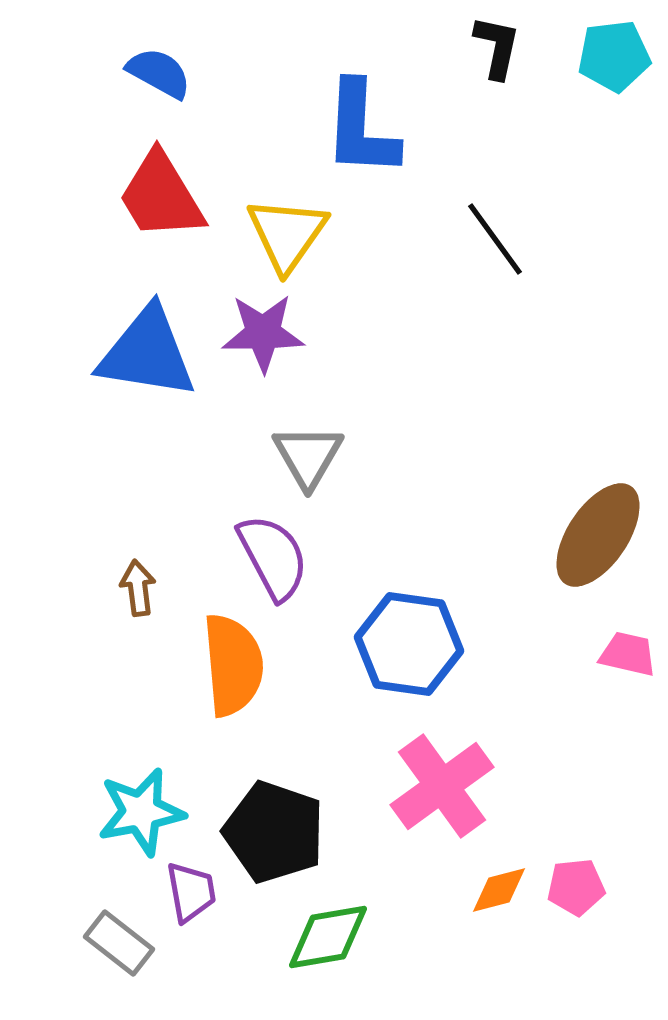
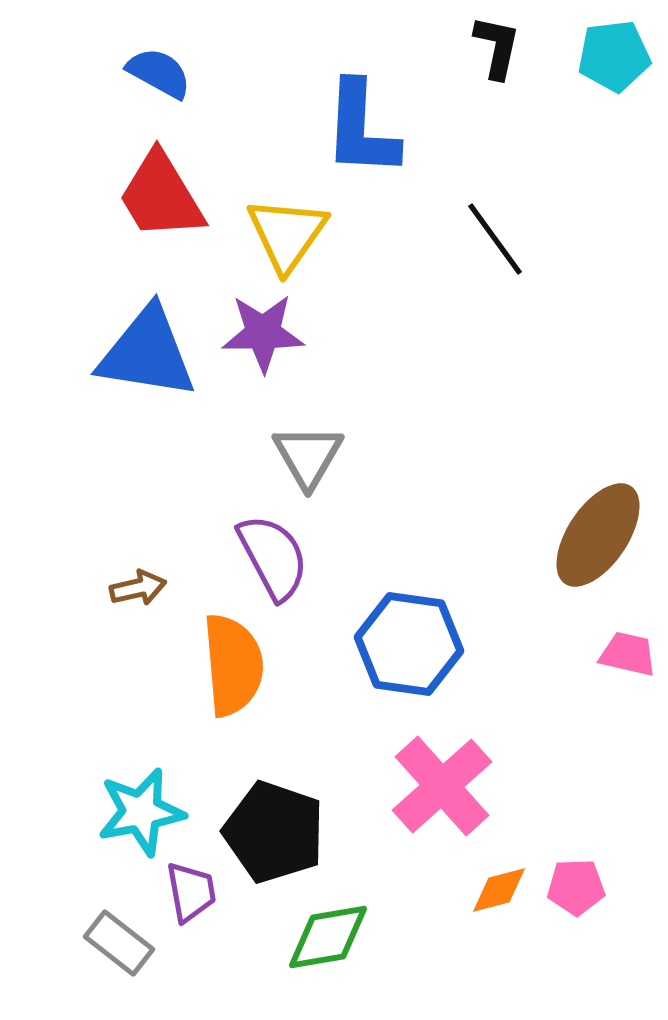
brown arrow: rotated 84 degrees clockwise
pink cross: rotated 6 degrees counterclockwise
pink pentagon: rotated 4 degrees clockwise
